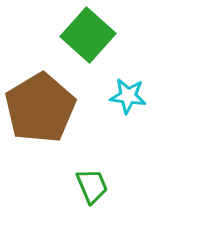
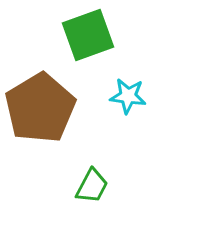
green square: rotated 28 degrees clockwise
green trapezoid: rotated 51 degrees clockwise
